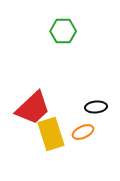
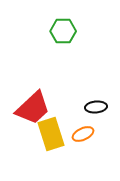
orange ellipse: moved 2 px down
